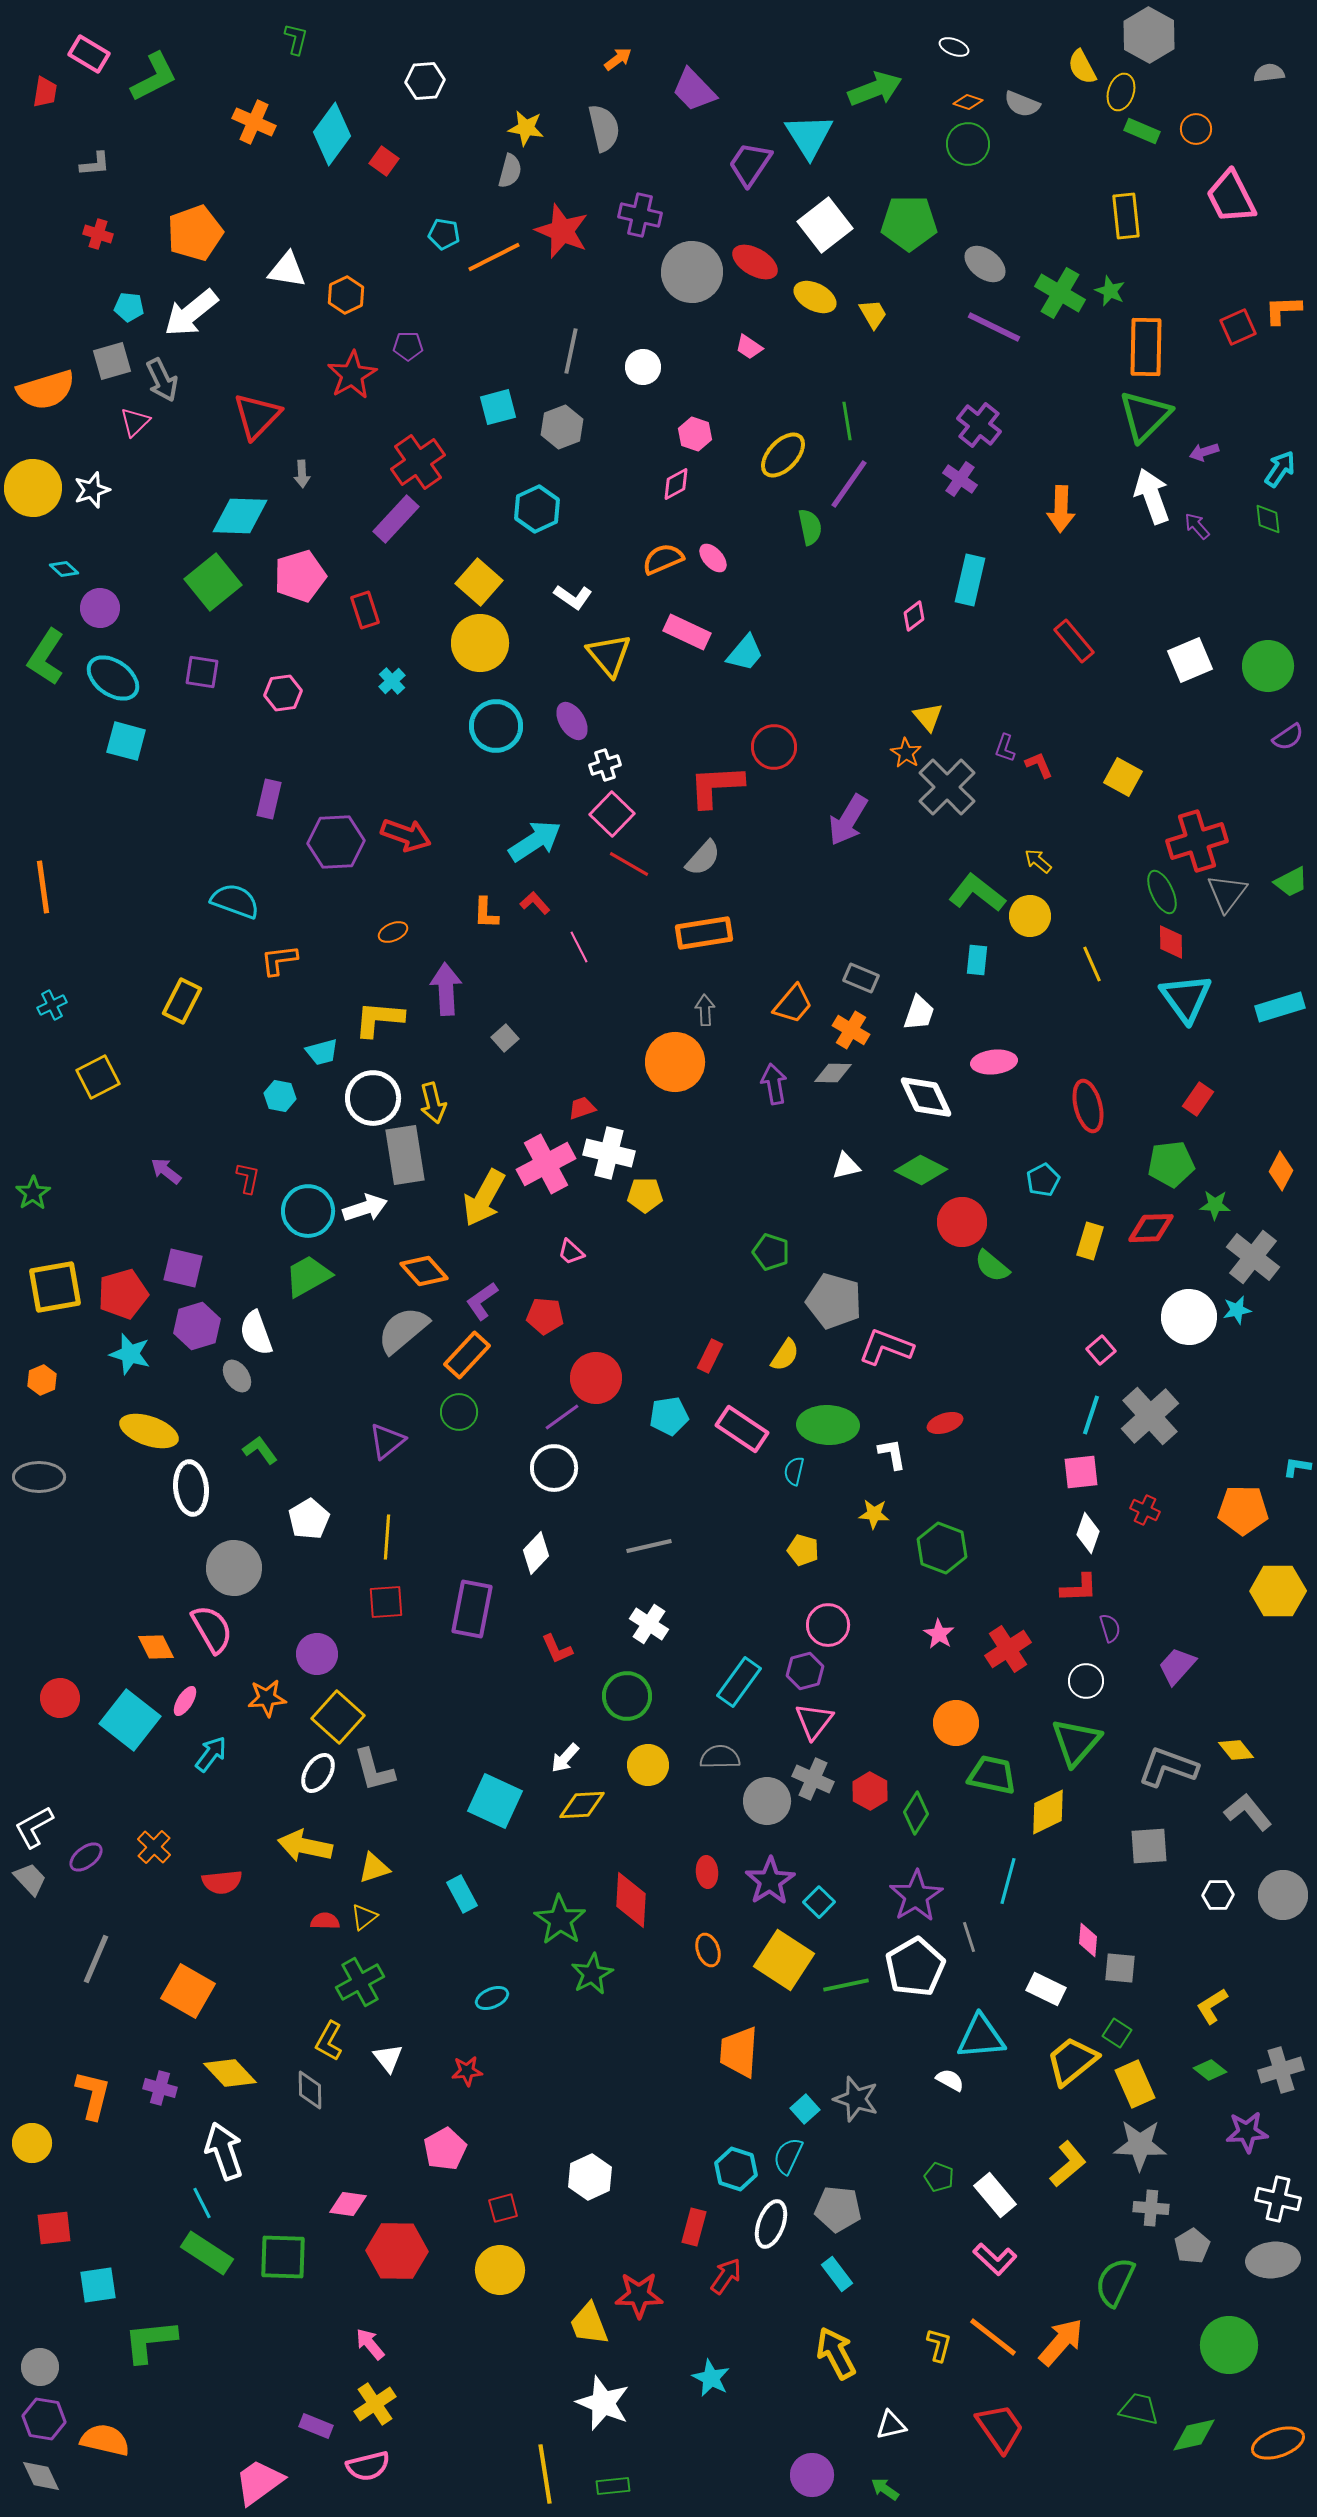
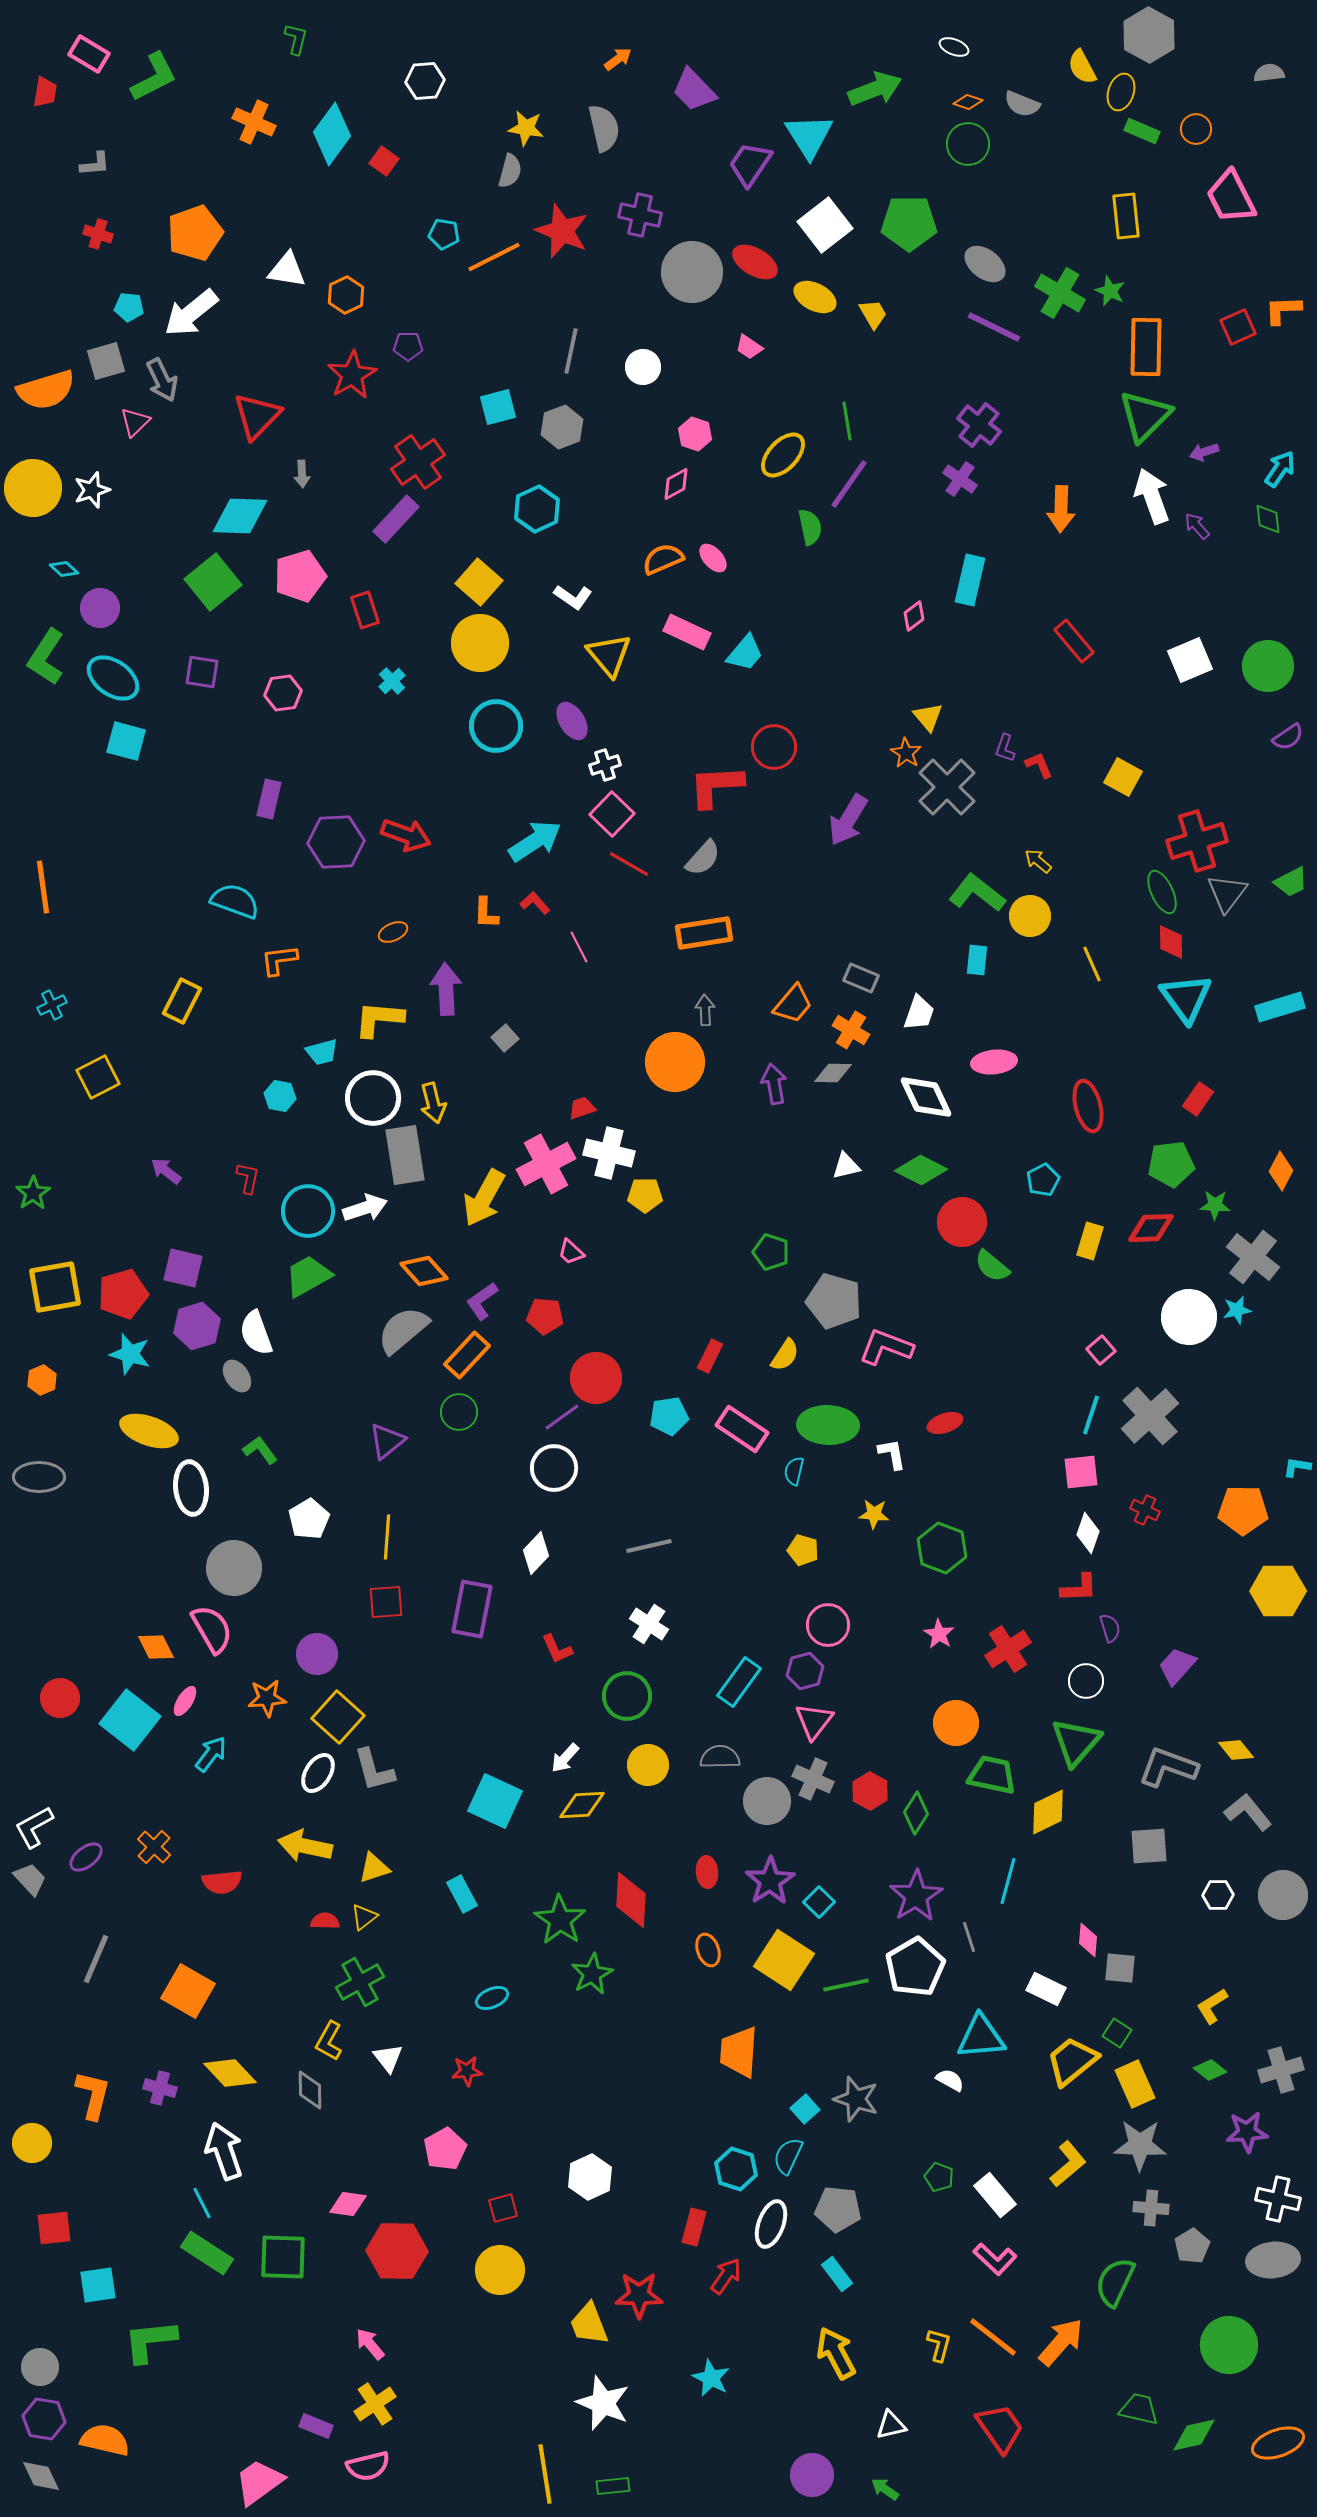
gray square at (112, 361): moved 6 px left
